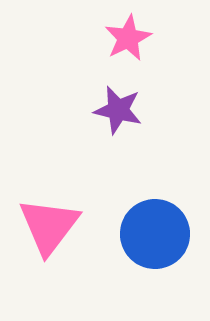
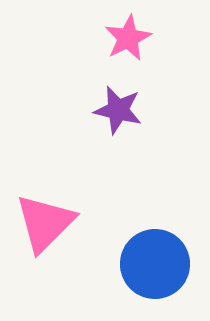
pink triangle: moved 4 px left, 3 px up; rotated 8 degrees clockwise
blue circle: moved 30 px down
